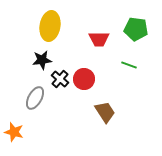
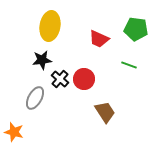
red trapezoid: rotated 25 degrees clockwise
